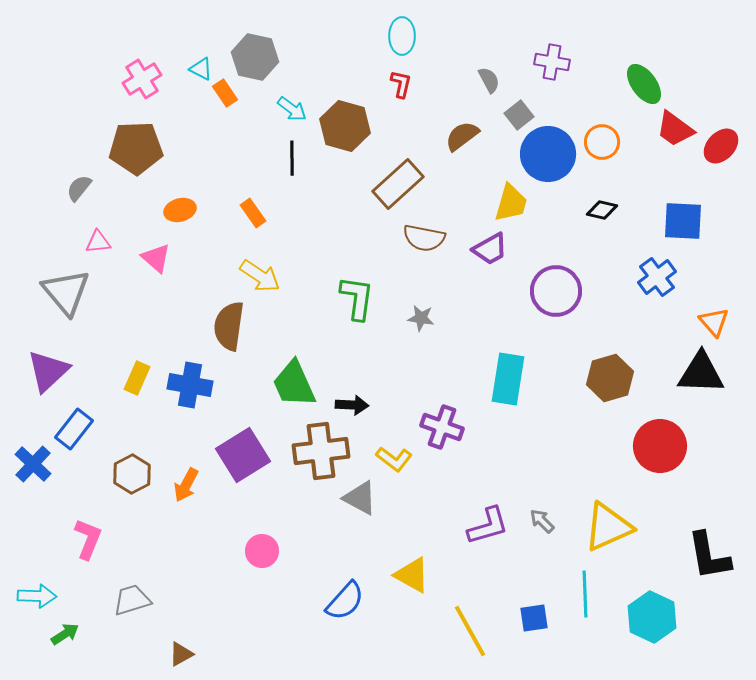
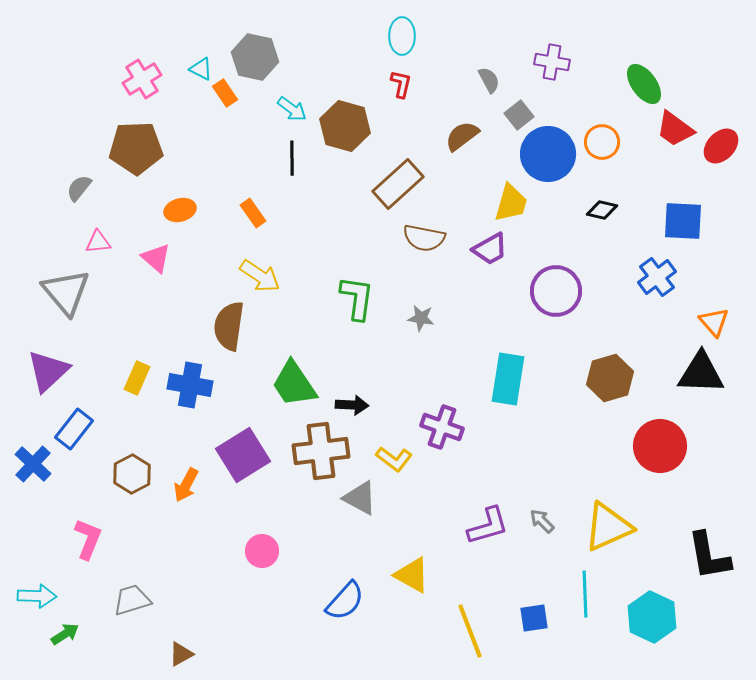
green trapezoid at (294, 384): rotated 10 degrees counterclockwise
yellow line at (470, 631): rotated 8 degrees clockwise
